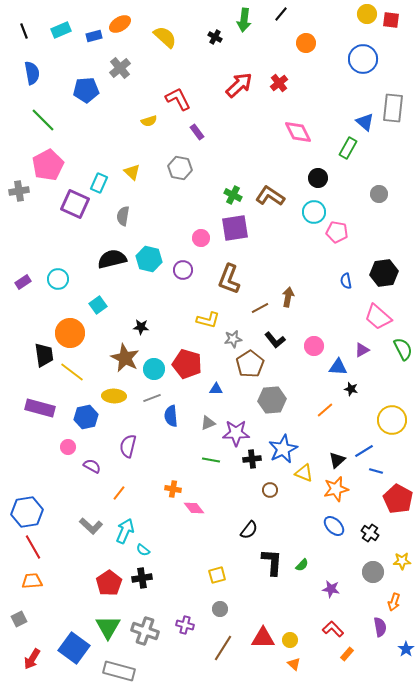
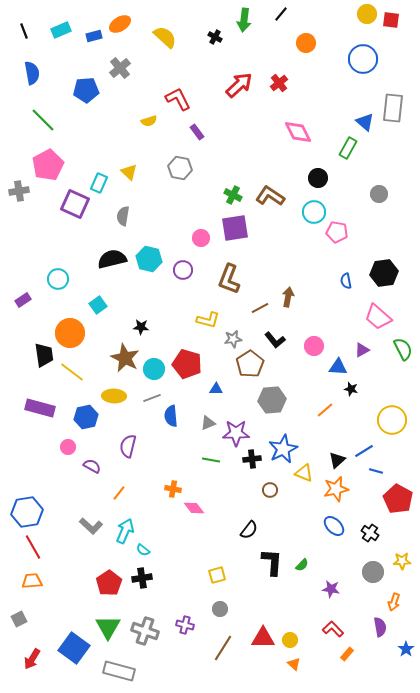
yellow triangle at (132, 172): moved 3 px left
purple rectangle at (23, 282): moved 18 px down
